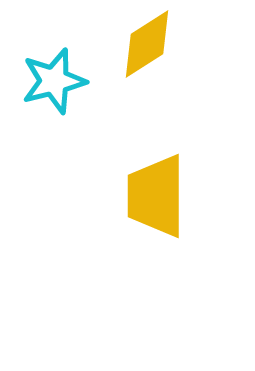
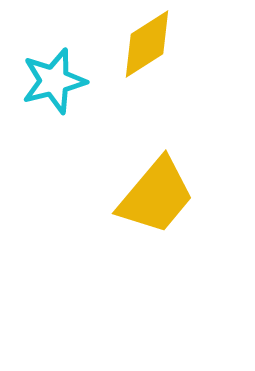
yellow trapezoid: rotated 140 degrees counterclockwise
